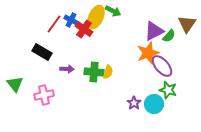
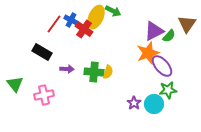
green star: rotated 24 degrees counterclockwise
